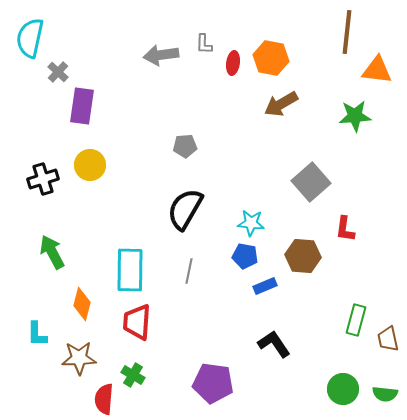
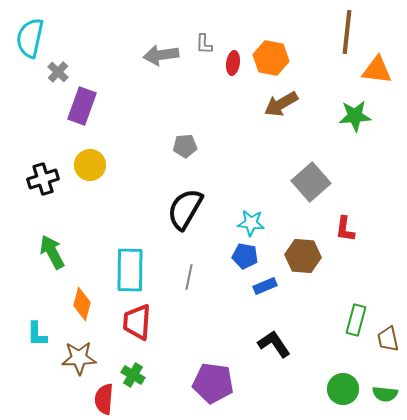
purple rectangle: rotated 12 degrees clockwise
gray line: moved 6 px down
